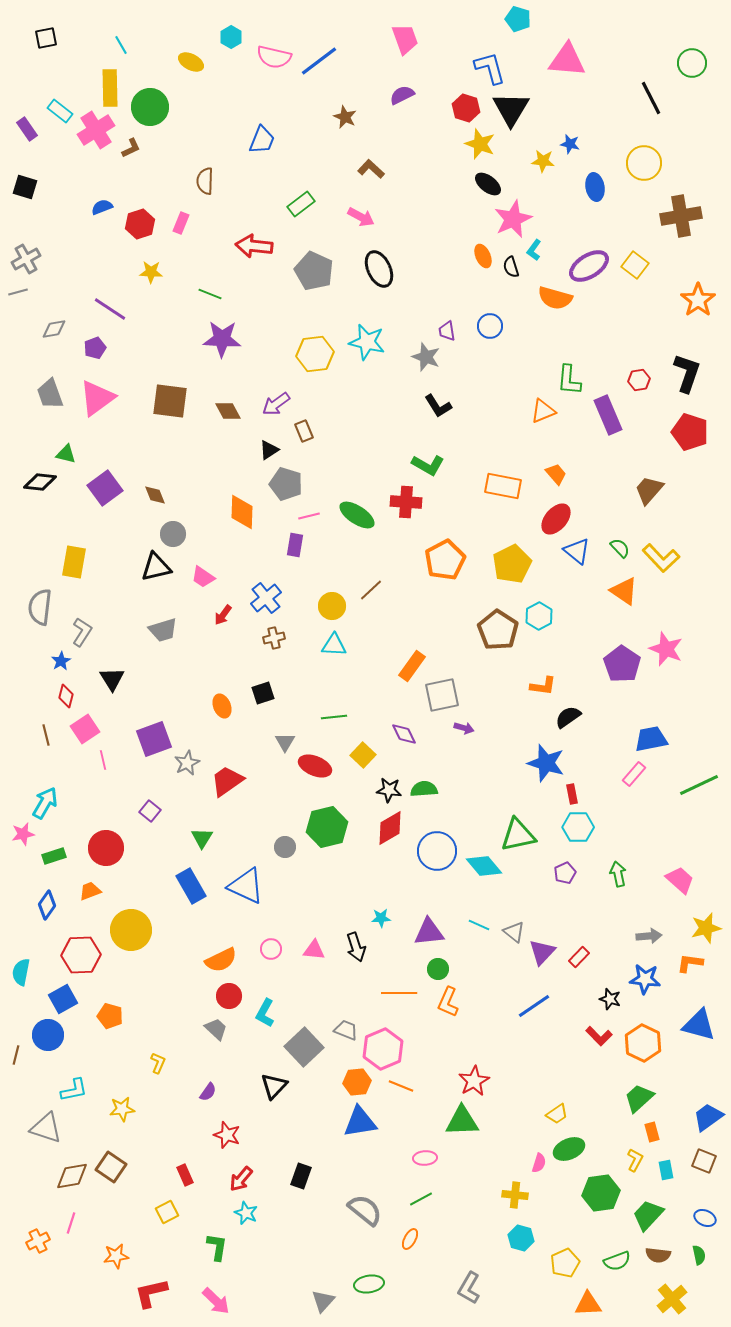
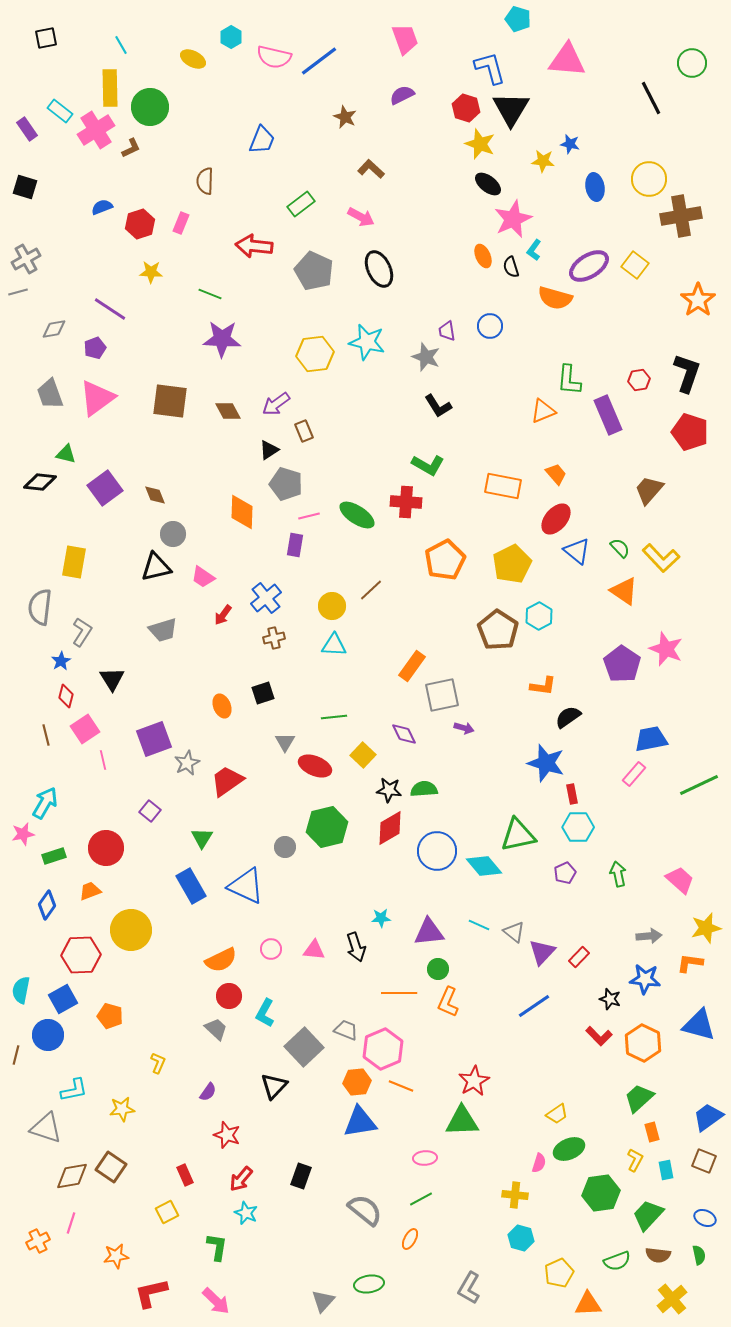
yellow ellipse at (191, 62): moved 2 px right, 3 px up
yellow circle at (644, 163): moved 5 px right, 16 px down
cyan semicircle at (21, 972): moved 18 px down
yellow pentagon at (565, 1263): moved 6 px left, 10 px down
